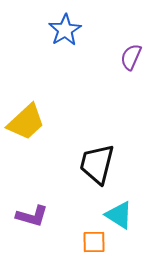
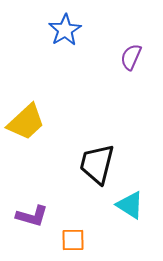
cyan triangle: moved 11 px right, 10 px up
orange square: moved 21 px left, 2 px up
